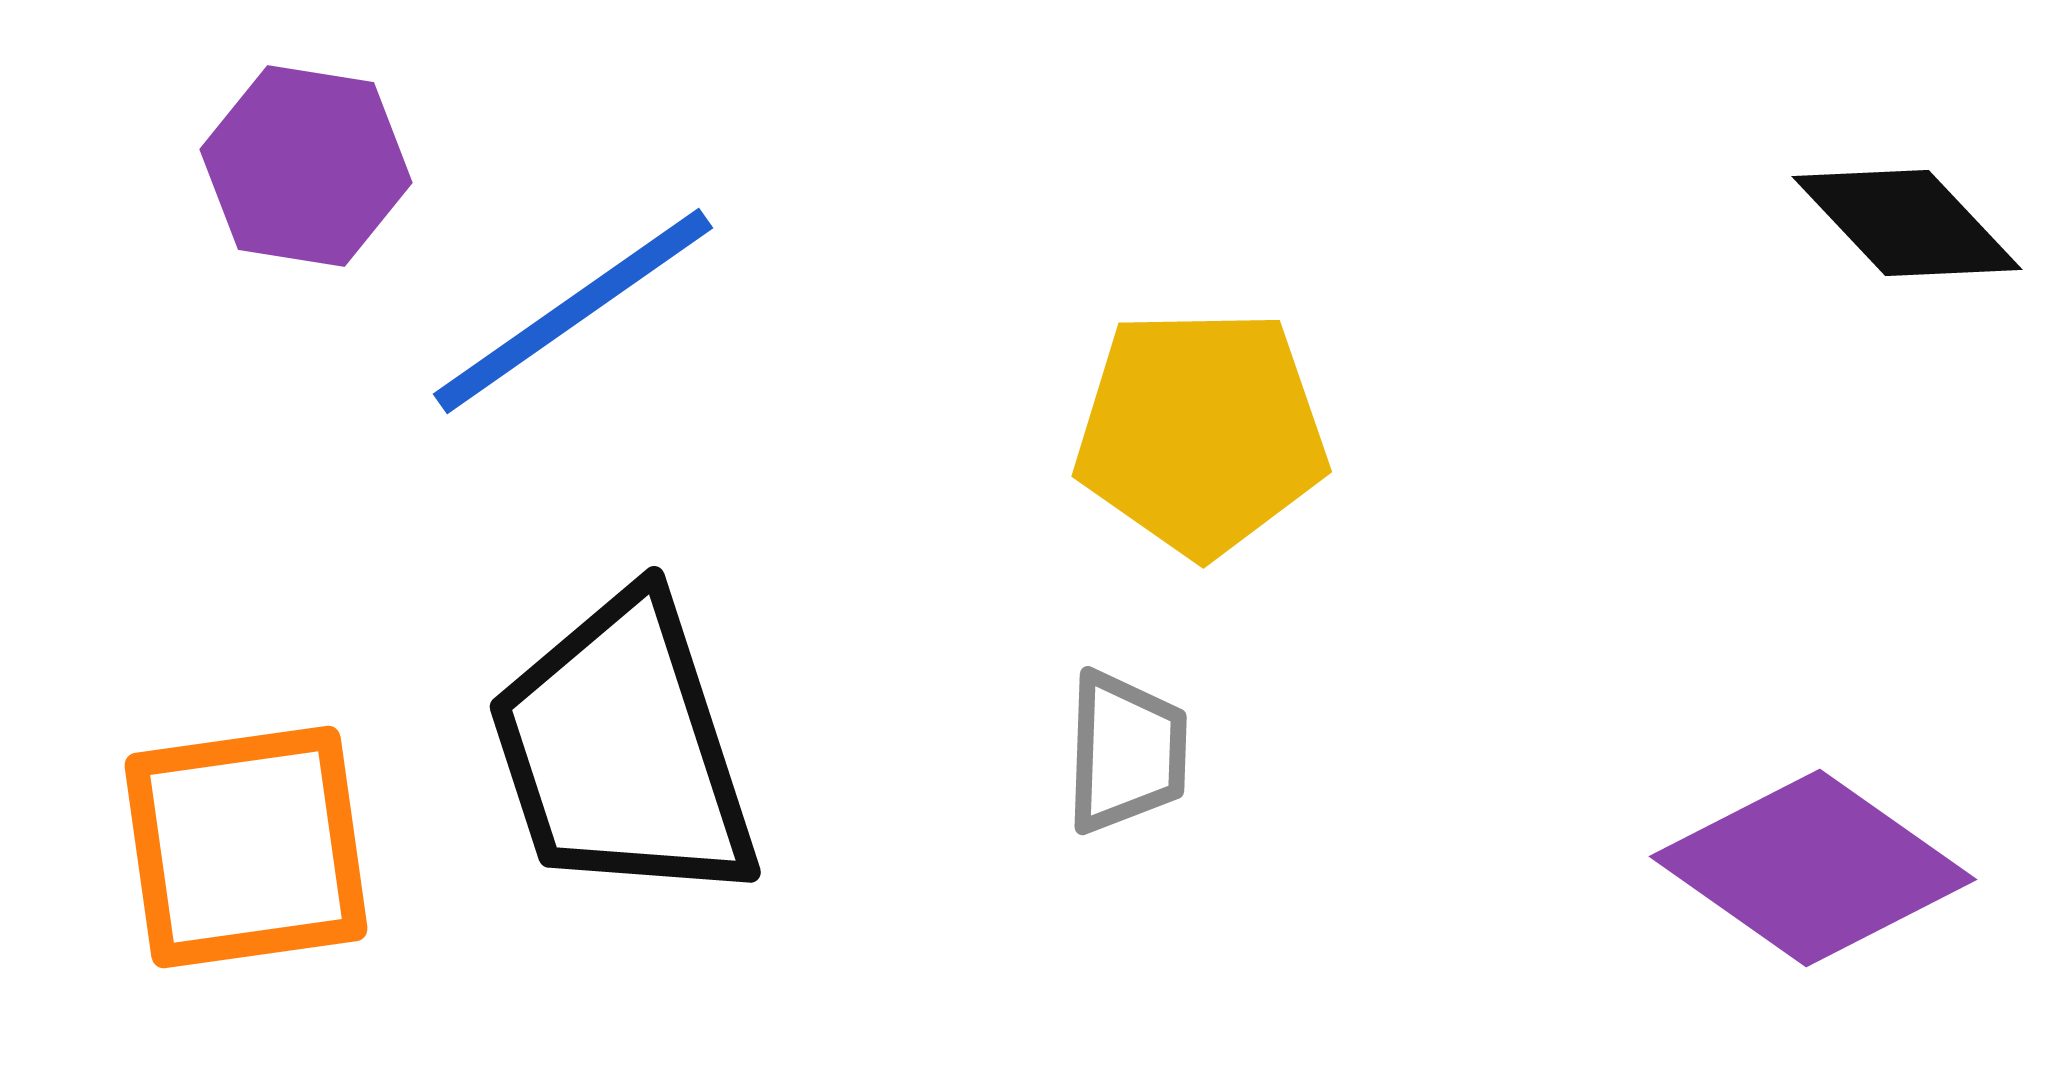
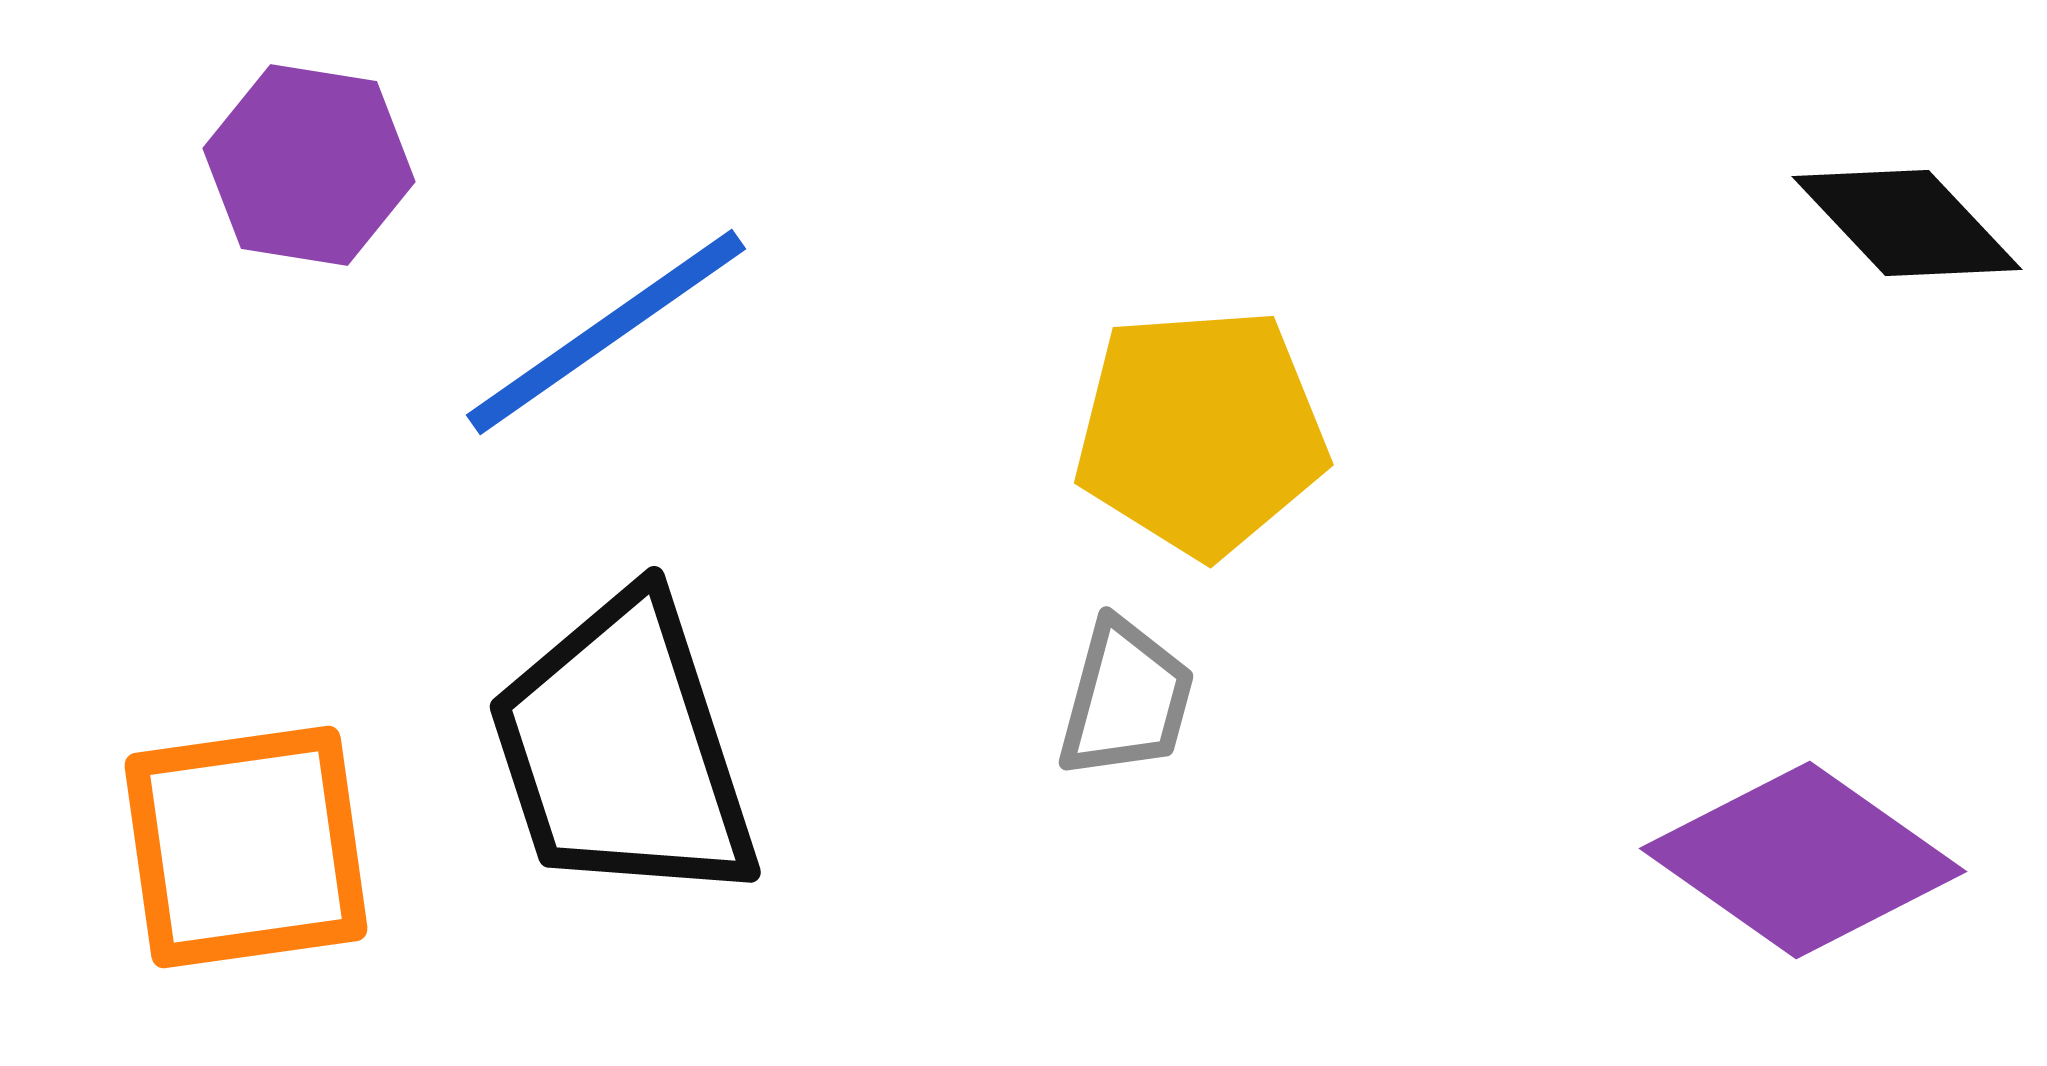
purple hexagon: moved 3 px right, 1 px up
blue line: moved 33 px right, 21 px down
yellow pentagon: rotated 3 degrees counterclockwise
gray trapezoid: moved 53 px up; rotated 13 degrees clockwise
purple diamond: moved 10 px left, 8 px up
